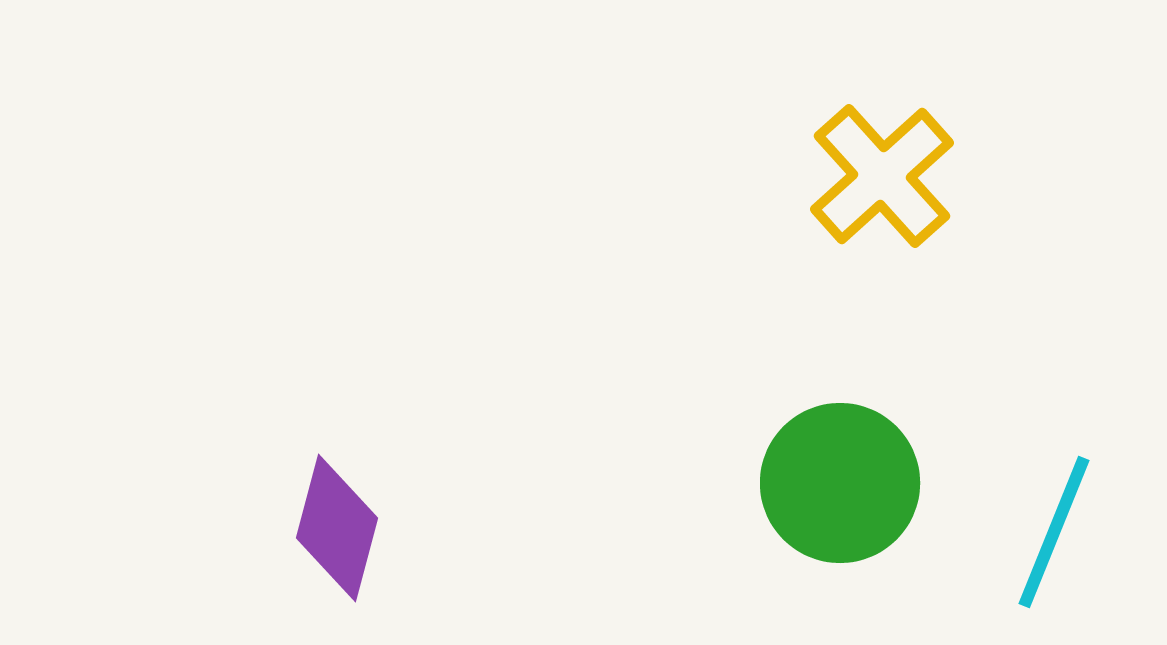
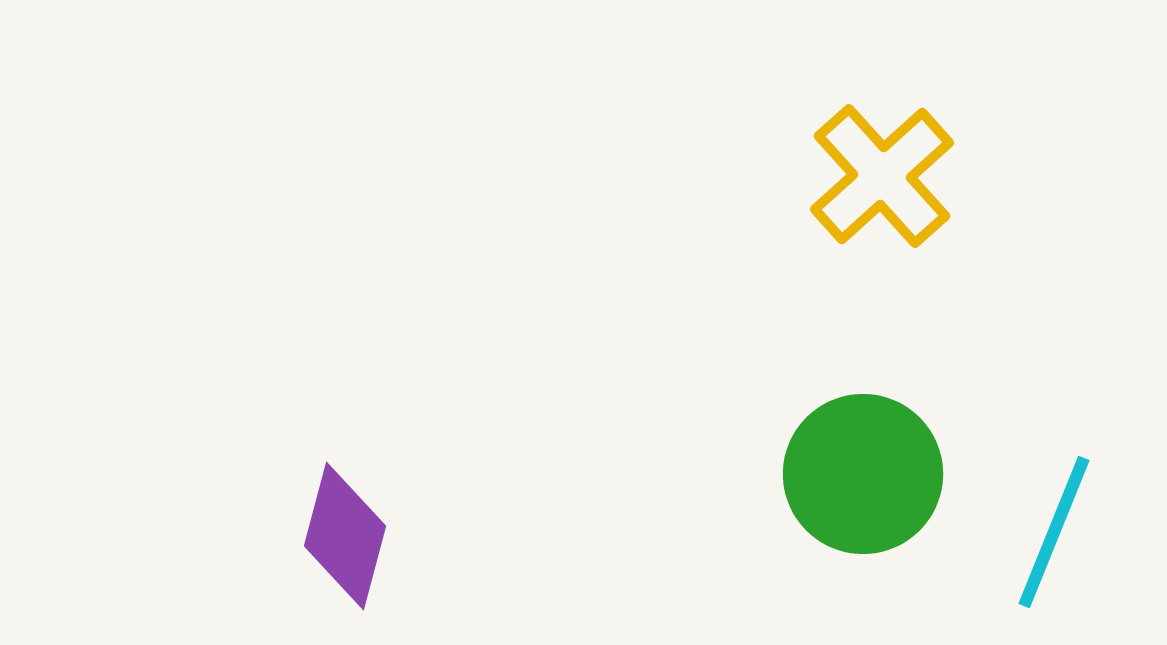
green circle: moved 23 px right, 9 px up
purple diamond: moved 8 px right, 8 px down
